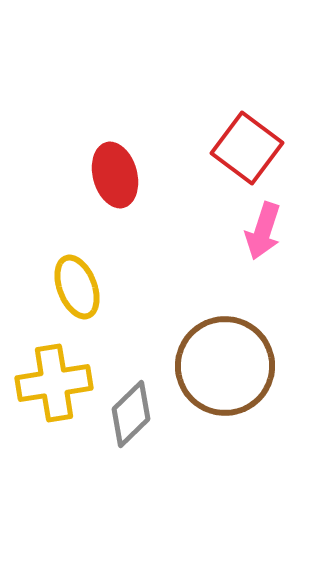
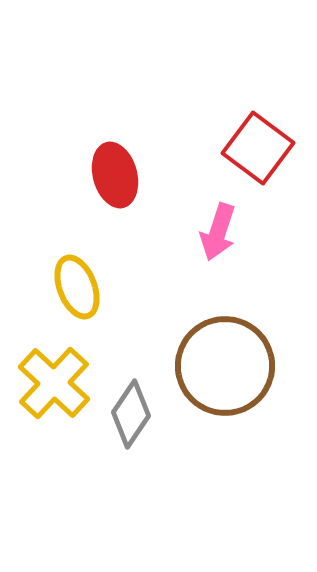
red square: moved 11 px right
pink arrow: moved 45 px left, 1 px down
yellow cross: rotated 38 degrees counterclockwise
gray diamond: rotated 12 degrees counterclockwise
